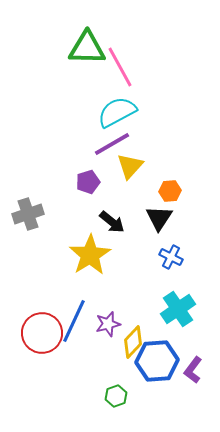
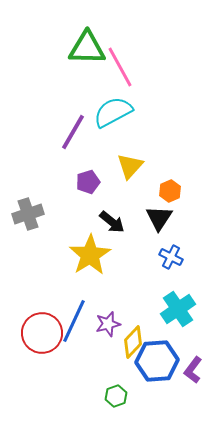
cyan semicircle: moved 4 px left
purple line: moved 39 px left, 12 px up; rotated 30 degrees counterclockwise
orange hexagon: rotated 20 degrees counterclockwise
